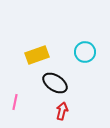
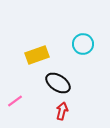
cyan circle: moved 2 px left, 8 px up
black ellipse: moved 3 px right
pink line: moved 1 px up; rotated 42 degrees clockwise
